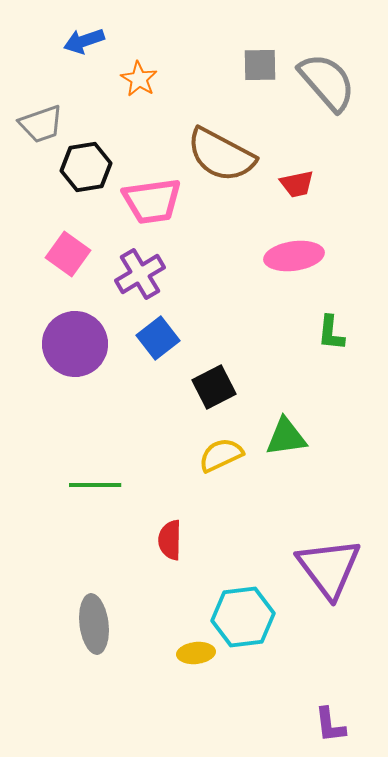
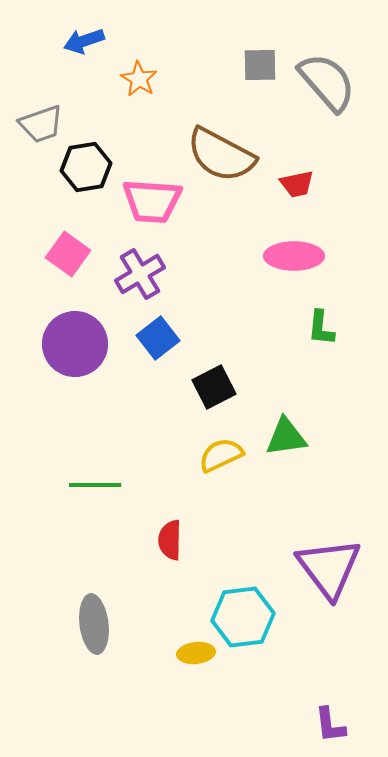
pink trapezoid: rotated 12 degrees clockwise
pink ellipse: rotated 8 degrees clockwise
green L-shape: moved 10 px left, 5 px up
